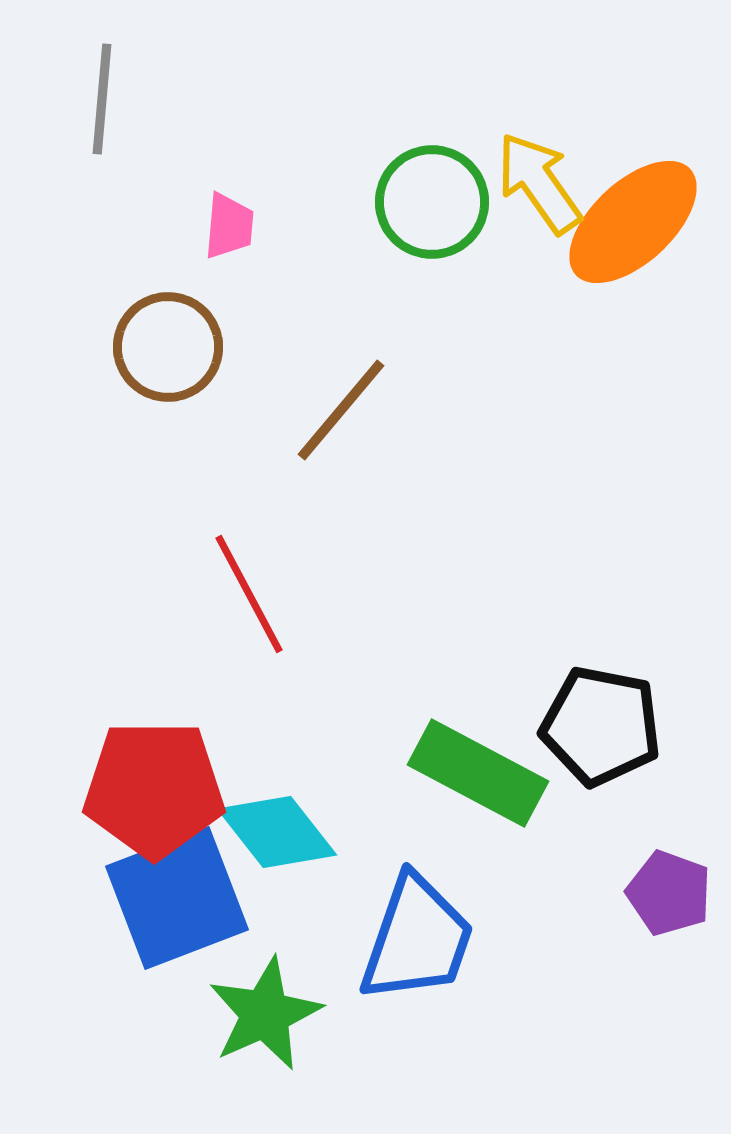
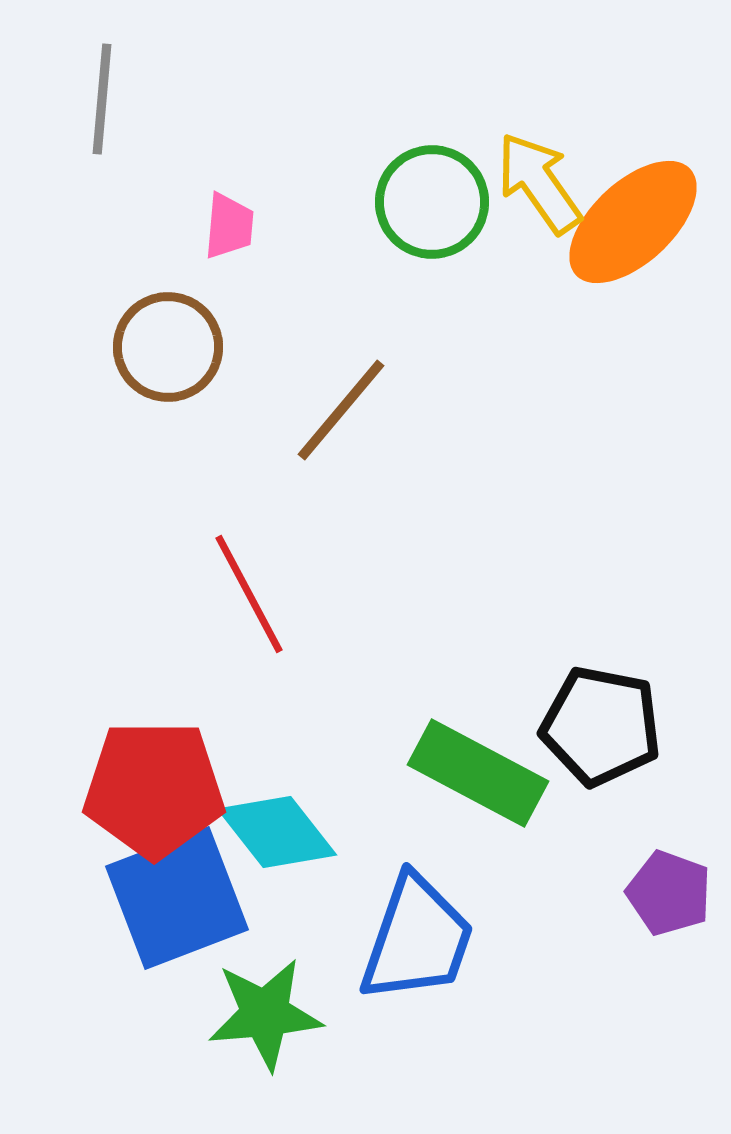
green star: rotated 19 degrees clockwise
